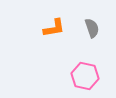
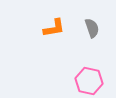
pink hexagon: moved 4 px right, 5 px down
